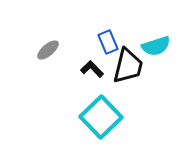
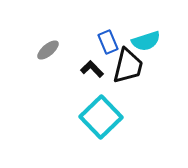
cyan semicircle: moved 10 px left, 5 px up
